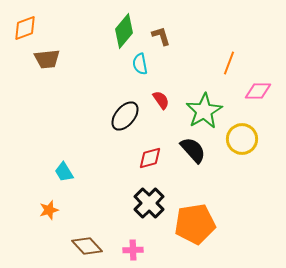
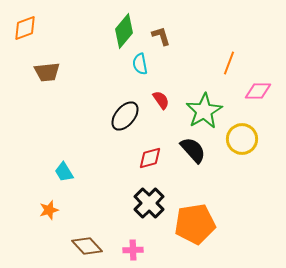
brown trapezoid: moved 13 px down
